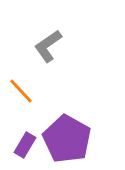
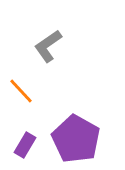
purple pentagon: moved 9 px right
